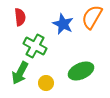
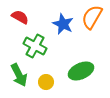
red semicircle: rotated 54 degrees counterclockwise
green arrow: moved 1 px left, 2 px down; rotated 55 degrees counterclockwise
yellow circle: moved 1 px up
